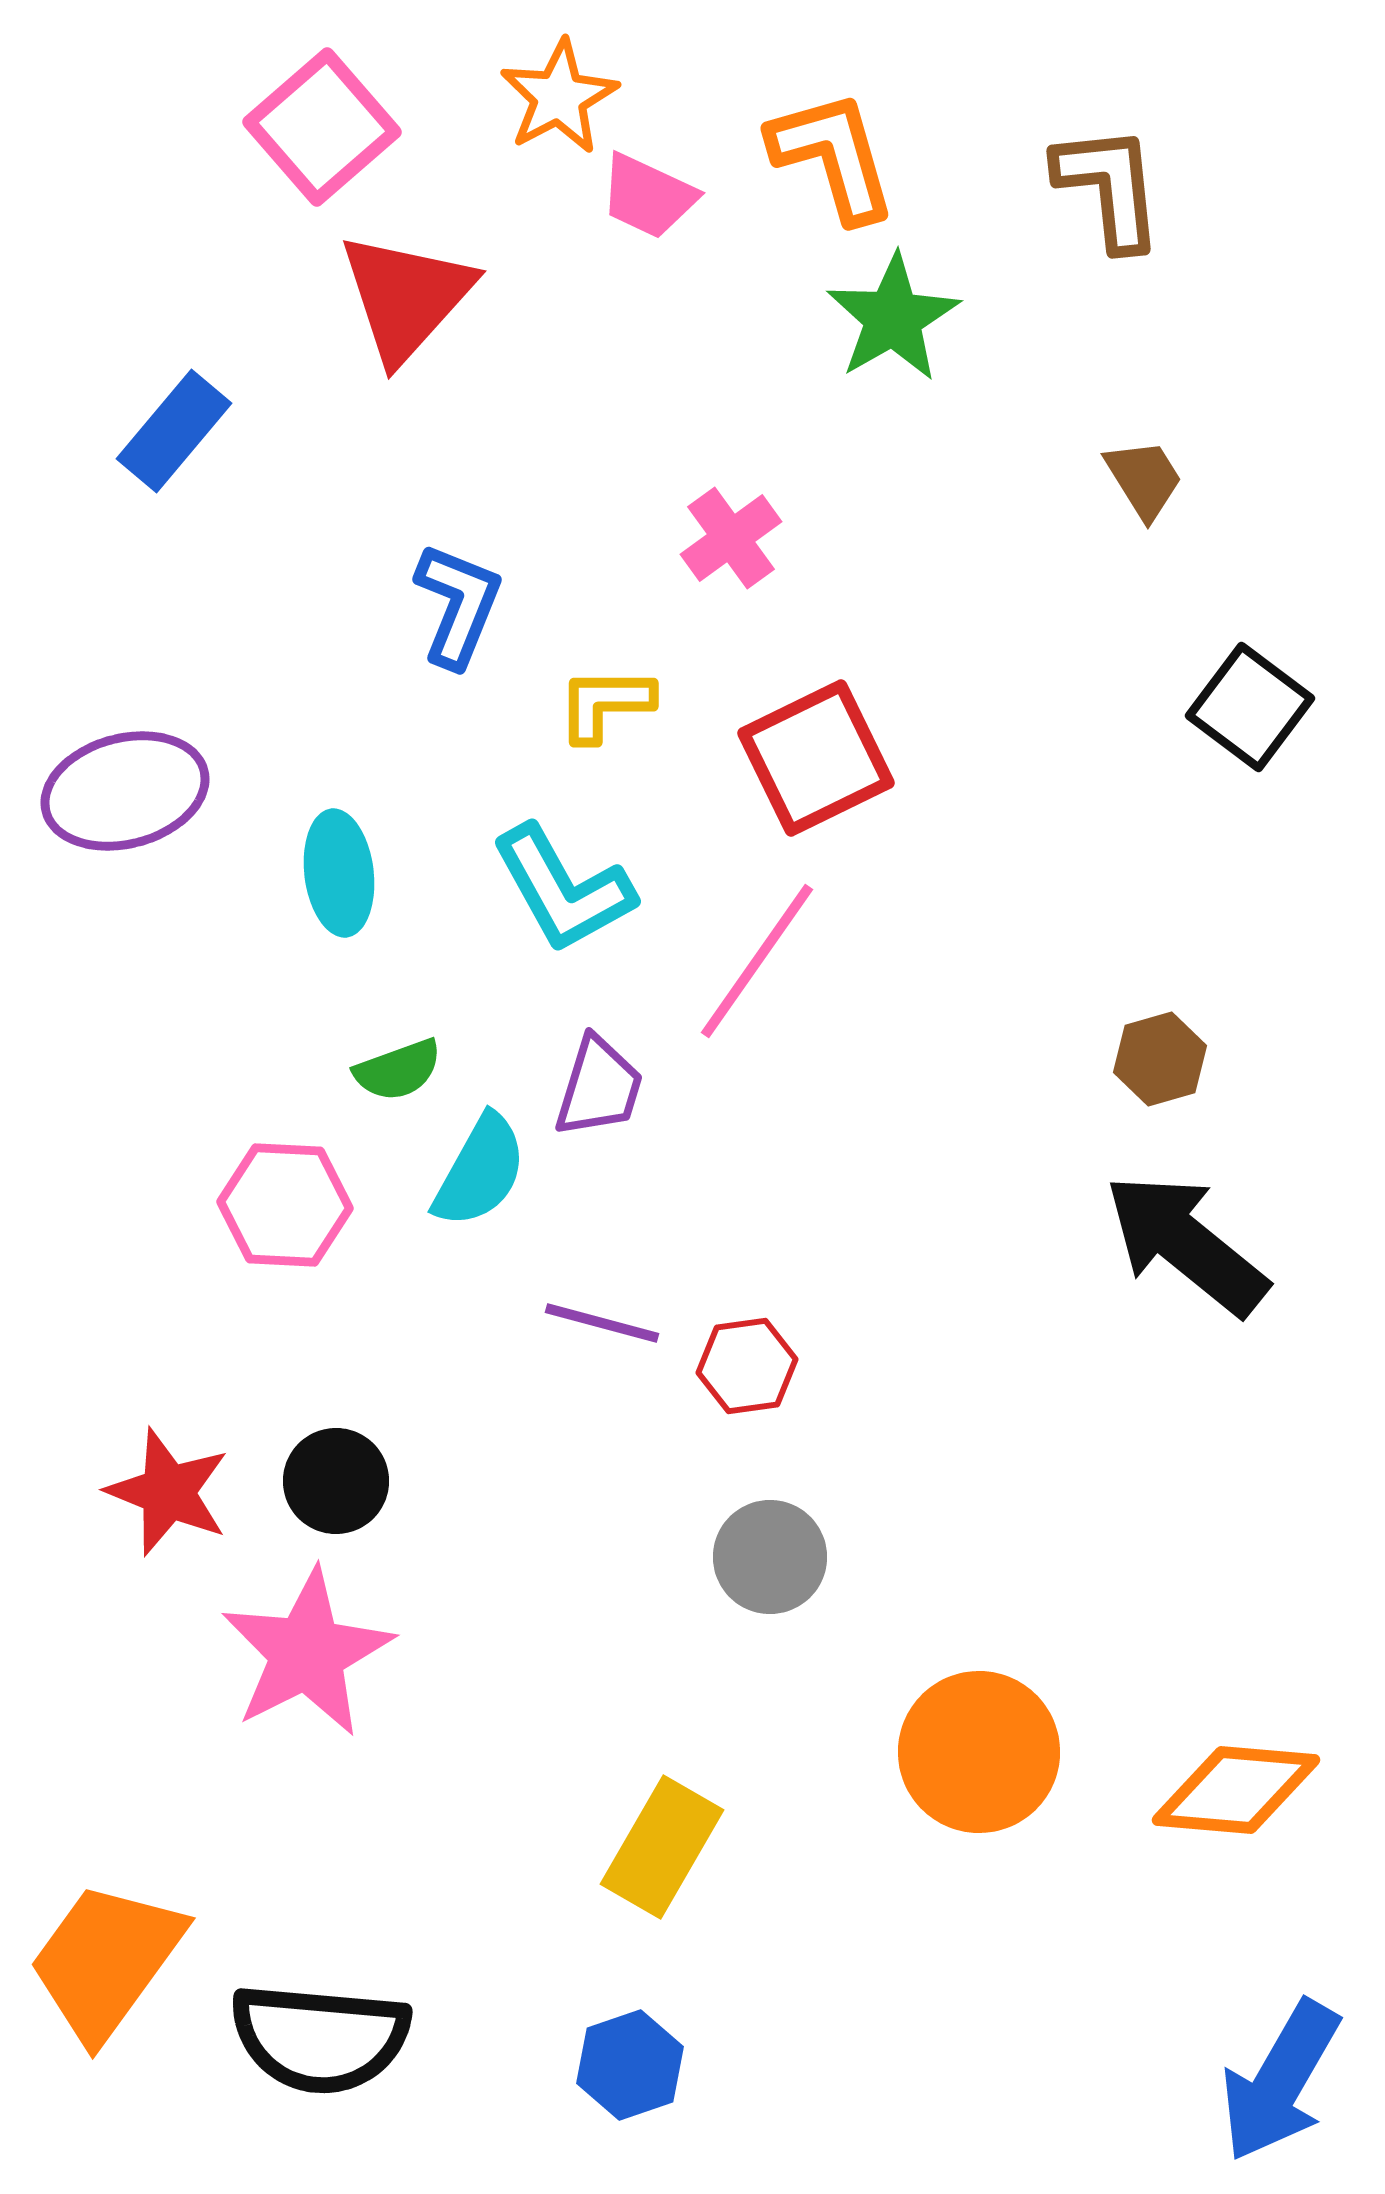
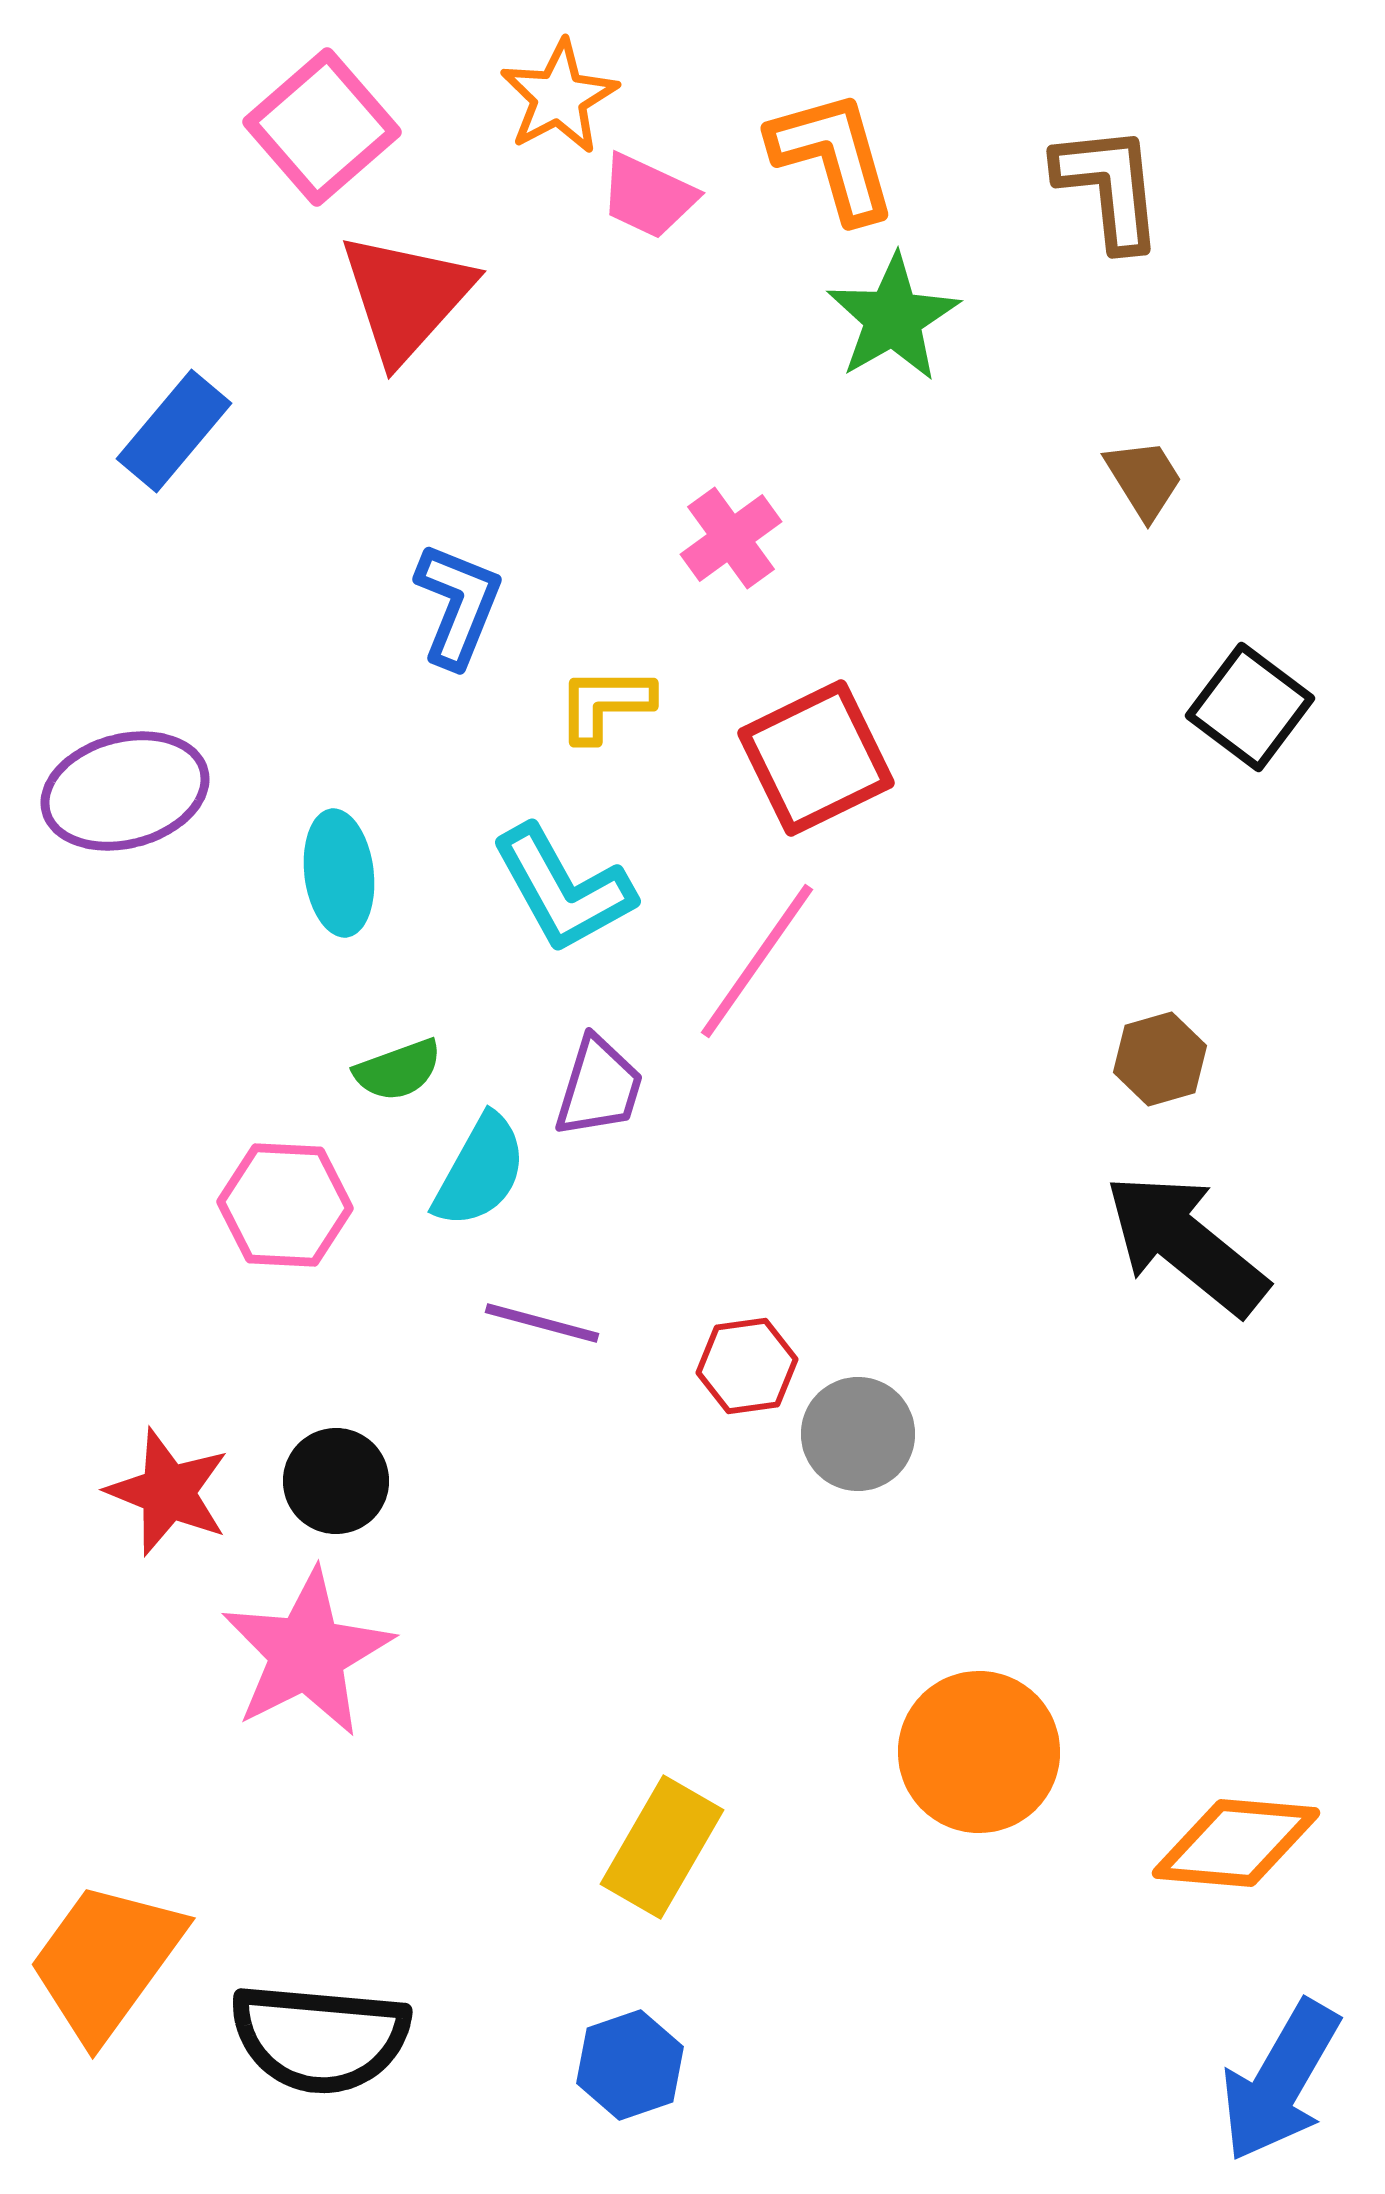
purple line: moved 60 px left
gray circle: moved 88 px right, 123 px up
orange diamond: moved 53 px down
